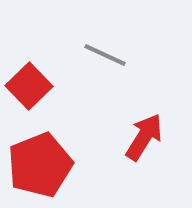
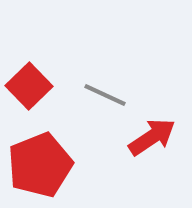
gray line: moved 40 px down
red arrow: moved 8 px right; rotated 24 degrees clockwise
